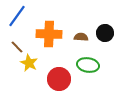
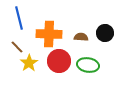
blue line: moved 2 px right, 2 px down; rotated 50 degrees counterclockwise
yellow star: rotated 12 degrees clockwise
red circle: moved 18 px up
